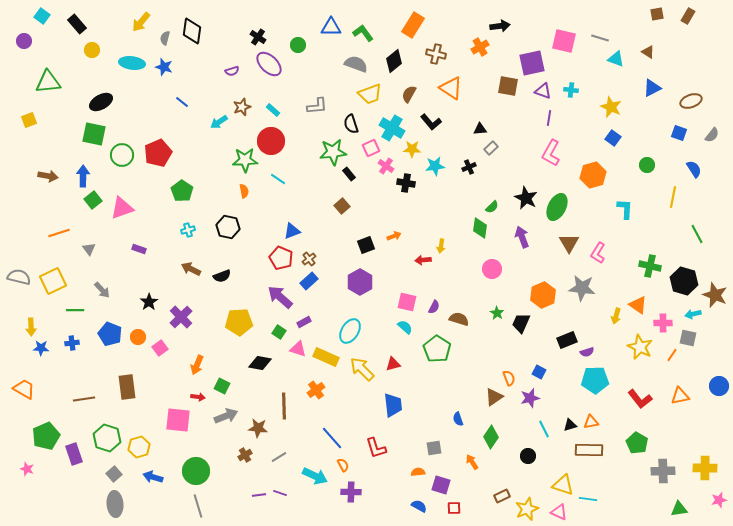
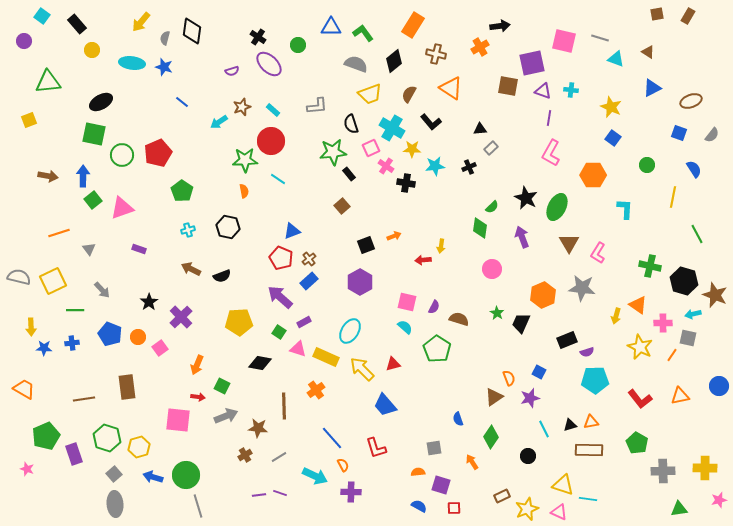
orange hexagon at (593, 175): rotated 15 degrees clockwise
blue star at (41, 348): moved 3 px right
blue trapezoid at (393, 405): moved 8 px left; rotated 145 degrees clockwise
green circle at (196, 471): moved 10 px left, 4 px down
